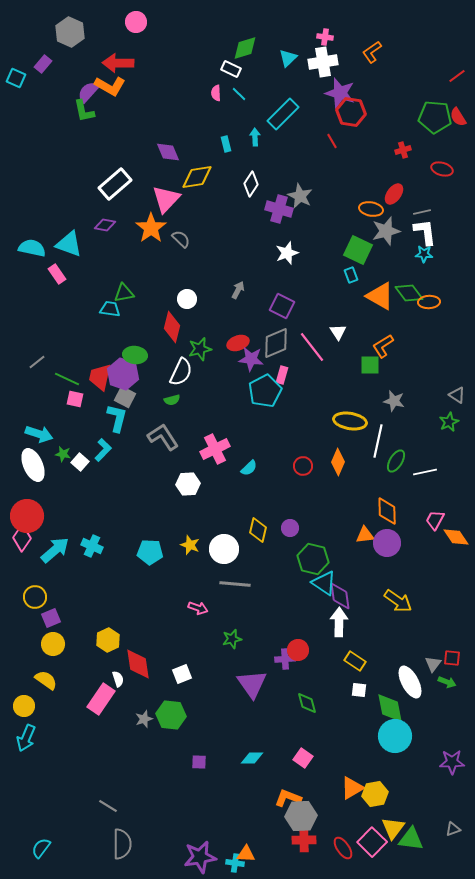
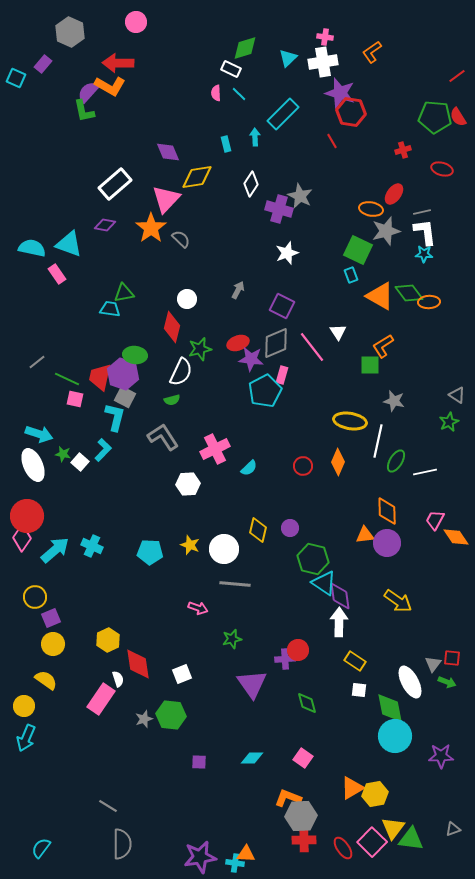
cyan L-shape at (117, 418): moved 2 px left, 1 px up
purple star at (452, 762): moved 11 px left, 6 px up
